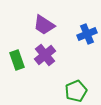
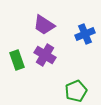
blue cross: moved 2 px left
purple cross: rotated 20 degrees counterclockwise
